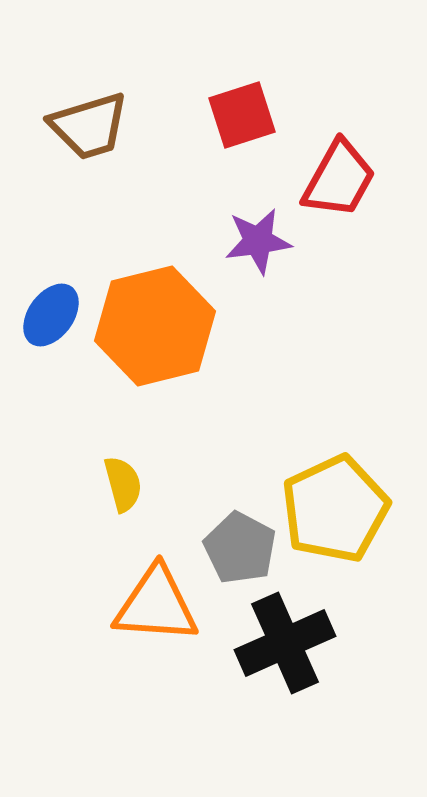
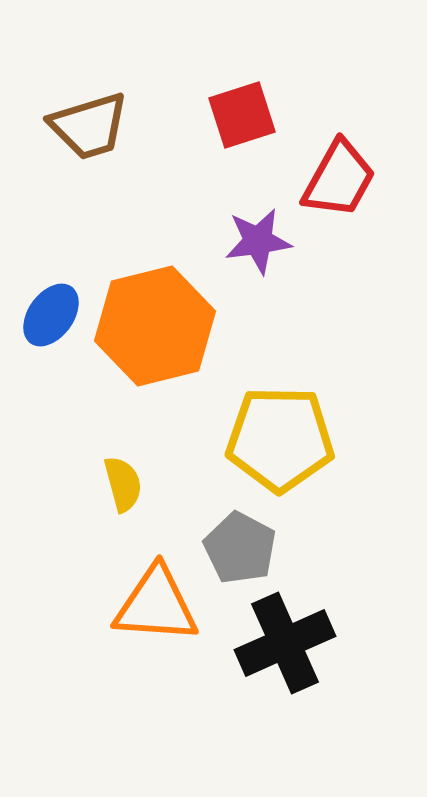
yellow pentagon: moved 55 px left, 70 px up; rotated 26 degrees clockwise
